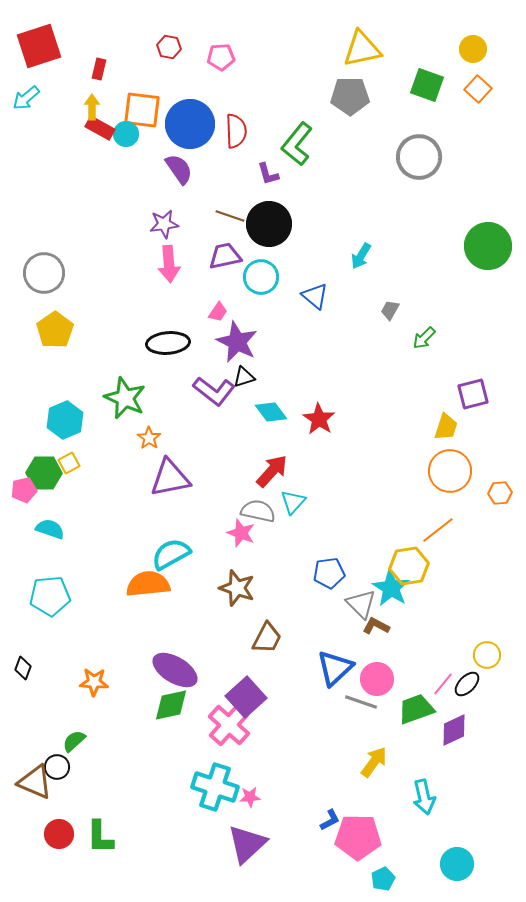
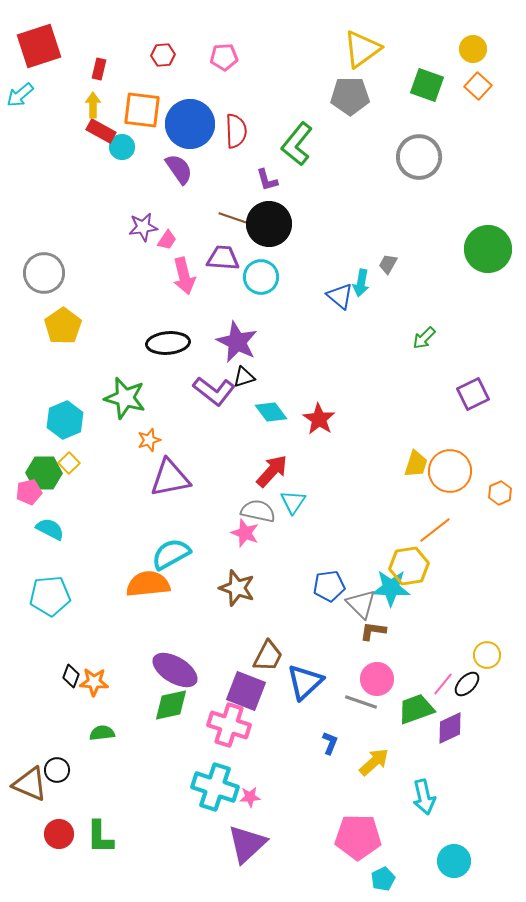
red hexagon at (169, 47): moved 6 px left, 8 px down; rotated 15 degrees counterclockwise
yellow triangle at (362, 49): rotated 24 degrees counterclockwise
pink pentagon at (221, 57): moved 3 px right
orange square at (478, 89): moved 3 px up
cyan arrow at (26, 98): moved 6 px left, 3 px up
yellow arrow at (92, 107): moved 1 px right, 2 px up
red rectangle at (100, 128): moved 1 px right, 3 px down
cyan circle at (126, 134): moved 4 px left, 13 px down
purple L-shape at (268, 174): moved 1 px left, 6 px down
brown line at (230, 216): moved 3 px right, 2 px down
purple star at (164, 224): moved 21 px left, 3 px down
green circle at (488, 246): moved 3 px down
purple trapezoid at (225, 256): moved 2 px left, 2 px down; rotated 16 degrees clockwise
cyan arrow at (361, 256): moved 27 px down; rotated 20 degrees counterclockwise
pink arrow at (169, 264): moved 15 px right, 12 px down; rotated 9 degrees counterclockwise
blue triangle at (315, 296): moved 25 px right
gray trapezoid at (390, 310): moved 2 px left, 46 px up
pink trapezoid at (218, 312): moved 51 px left, 72 px up
yellow pentagon at (55, 330): moved 8 px right, 4 px up
purple square at (473, 394): rotated 12 degrees counterclockwise
green star at (125, 398): rotated 9 degrees counterclockwise
yellow trapezoid at (446, 427): moved 30 px left, 37 px down
orange star at (149, 438): moved 2 px down; rotated 20 degrees clockwise
yellow square at (69, 463): rotated 15 degrees counterclockwise
pink pentagon at (24, 490): moved 5 px right, 2 px down
orange hexagon at (500, 493): rotated 20 degrees counterclockwise
cyan triangle at (293, 502): rotated 8 degrees counterclockwise
cyan semicircle at (50, 529): rotated 8 degrees clockwise
orange line at (438, 530): moved 3 px left
pink star at (241, 533): moved 4 px right
blue pentagon at (329, 573): moved 13 px down
cyan star at (391, 588): rotated 30 degrees counterclockwise
brown L-shape at (376, 626): moved 3 px left, 5 px down; rotated 20 degrees counterclockwise
brown trapezoid at (267, 638): moved 1 px right, 18 px down
black diamond at (23, 668): moved 48 px right, 8 px down
blue triangle at (335, 668): moved 30 px left, 14 px down
purple square at (246, 697): moved 6 px up; rotated 27 degrees counterclockwise
pink cross at (229, 725): rotated 24 degrees counterclockwise
purple diamond at (454, 730): moved 4 px left, 2 px up
green semicircle at (74, 741): moved 28 px right, 8 px up; rotated 35 degrees clockwise
yellow arrow at (374, 762): rotated 12 degrees clockwise
black circle at (57, 767): moved 3 px down
brown triangle at (35, 782): moved 5 px left, 2 px down
blue L-shape at (330, 820): moved 77 px up; rotated 40 degrees counterclockwise
cyan circle at (457, 864): moved 3 px left, 3 px up
